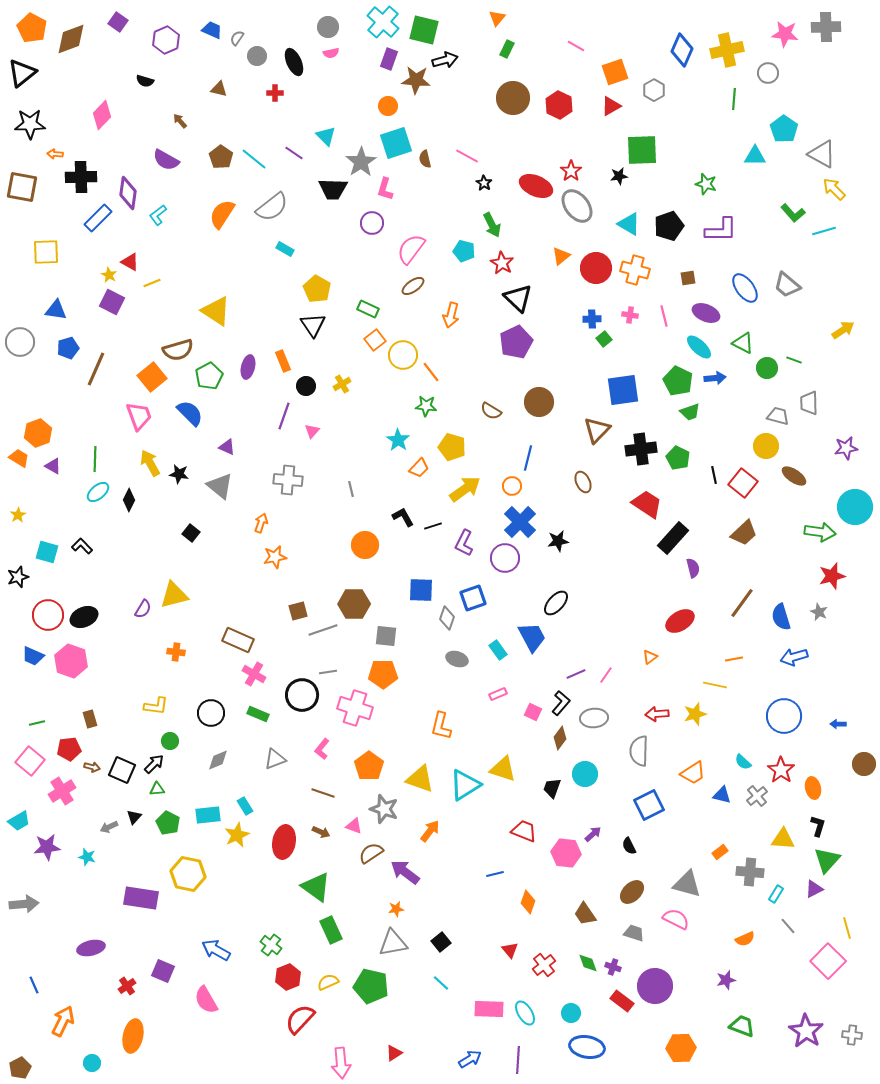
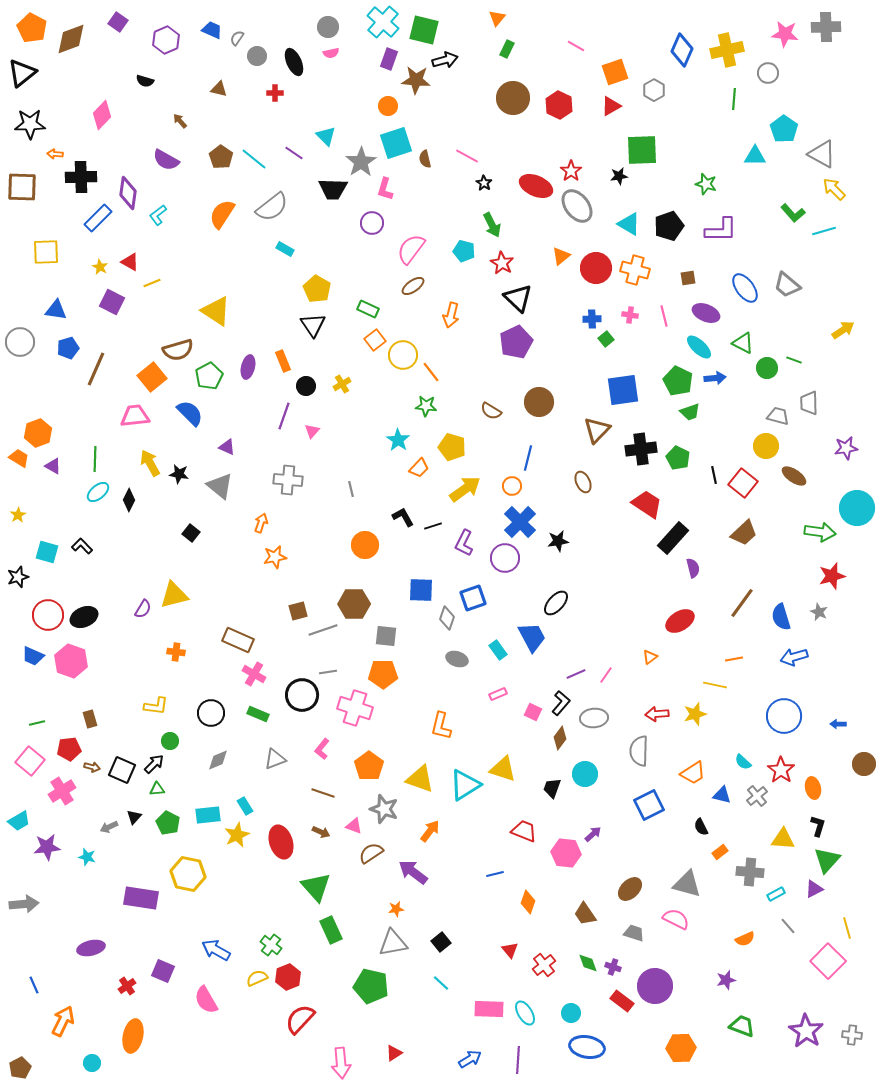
brown square at (22, 187): rotated 8 degrees counterclockwise
yellow star at (109, 275): moved 9 px left, 8 px up
green square at (604, 339): moved 2 px right
pink trapezoid at (139, 416): moved 4 px left; rotated 76 degrees counterclockwise
cyan circle at (855, 507): moved 2 px right, 1 px down
red ellipse at (284, 842): moved 3 px left; rotated 28 degrees counterclockwise
black semicircle at (629, 846): moved 72 px right, 19 px up
purple arrow at (405, 872): moved 8 px right
green triangle at (316, 887): rotated 12 degrees clockwise
brown ellipse at (632, 892): moved 2 px left, 3 px up
cyan rectangle at (776, 894): rotated 30 degrees clockwise
yellow semicircle at (328, 982): moved 71 px left, 4 px up
